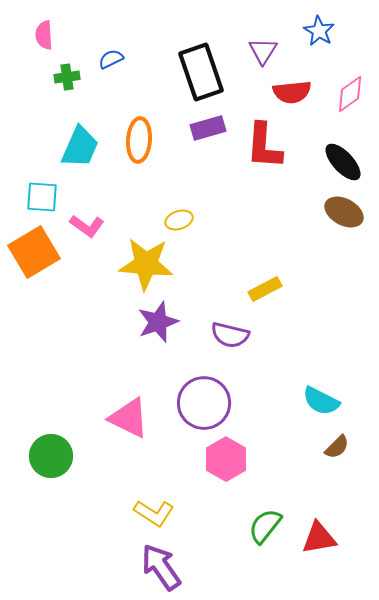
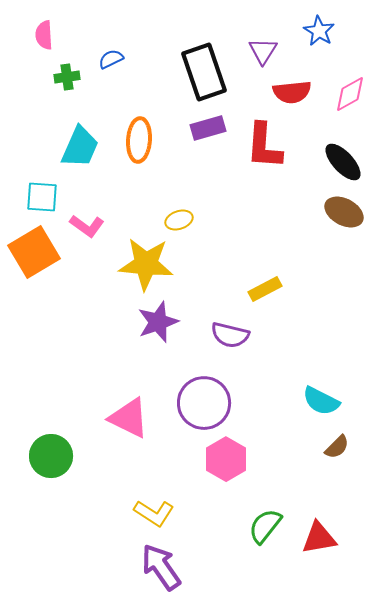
black rectangle: moved 3 px right
pink diamond: rotated 6 degrees clockwise
